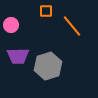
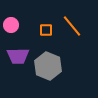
orange square: moved 19 px down
gray hexagon: rotated 20 degrees counterclockwise
